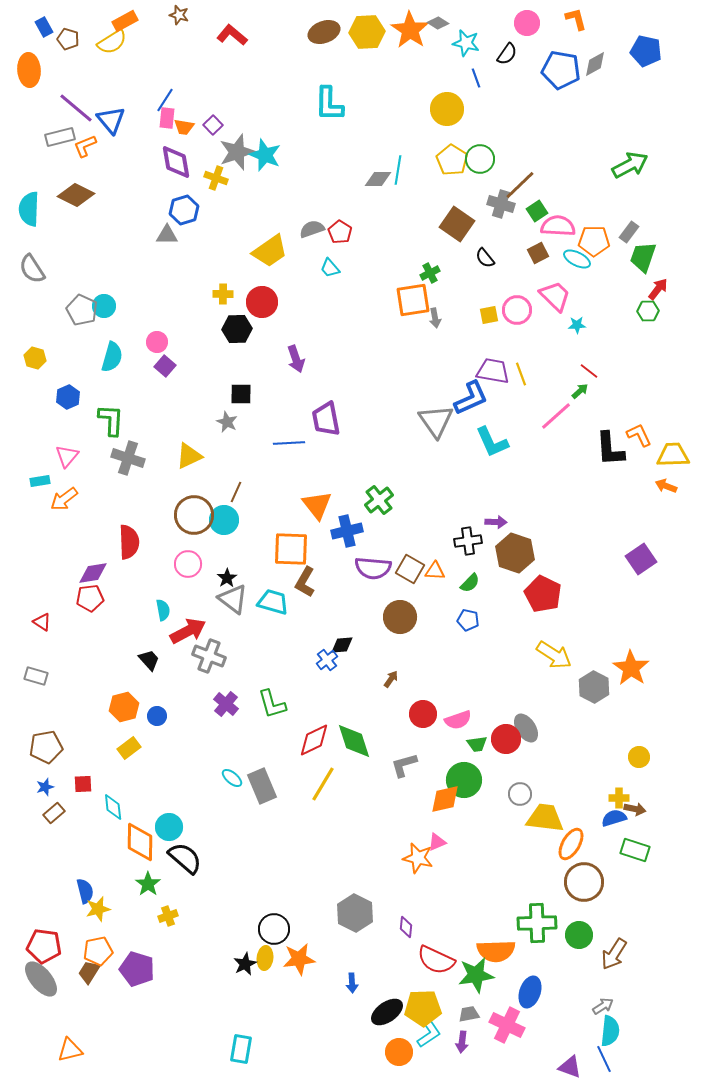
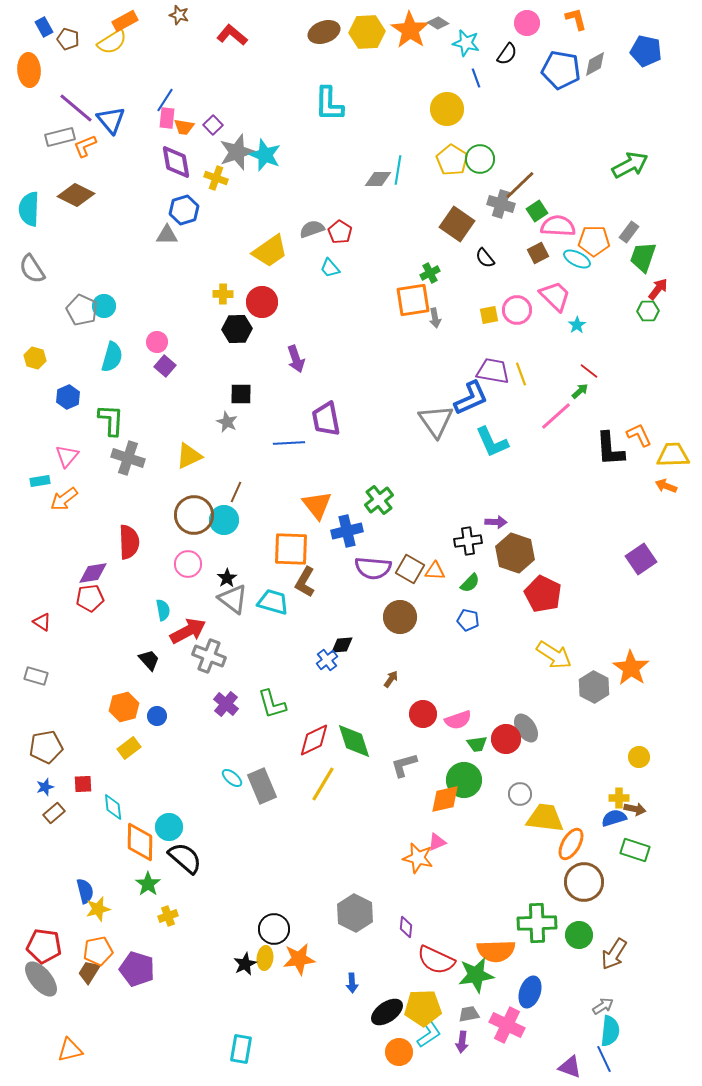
cyan star at (577, 325): rotated 30 degrees counterclockwise
